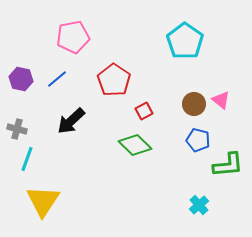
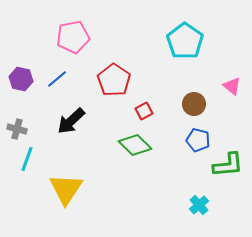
pink triangle: moved 11 px right, 14 px up
yellow triangle: moved 23 px right, 12 px up
